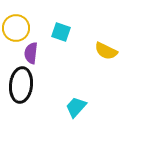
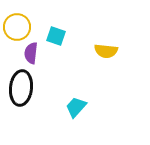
yellow circle: moved 1 px right, 1 px up
cyan square: moved 5 px left, 4 px down
yellow semicircle: rotated 20 degrees counterclockwise
black ellipse: moved 3 px down
